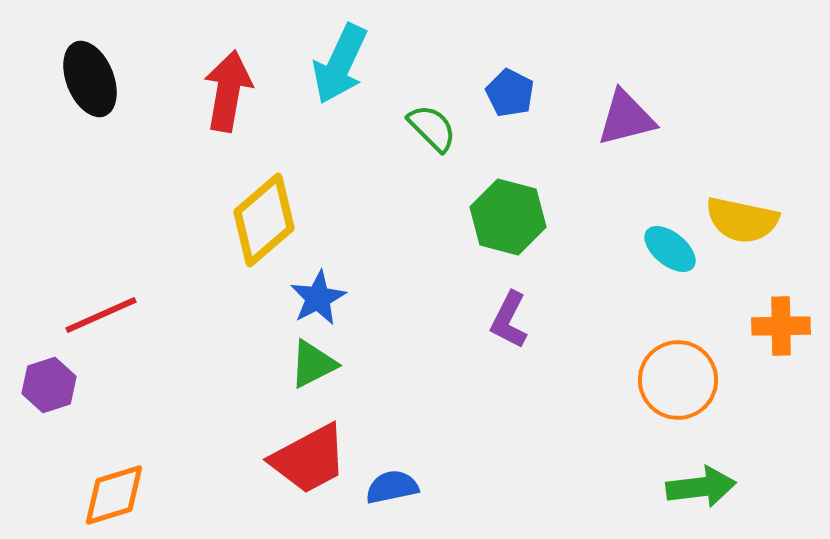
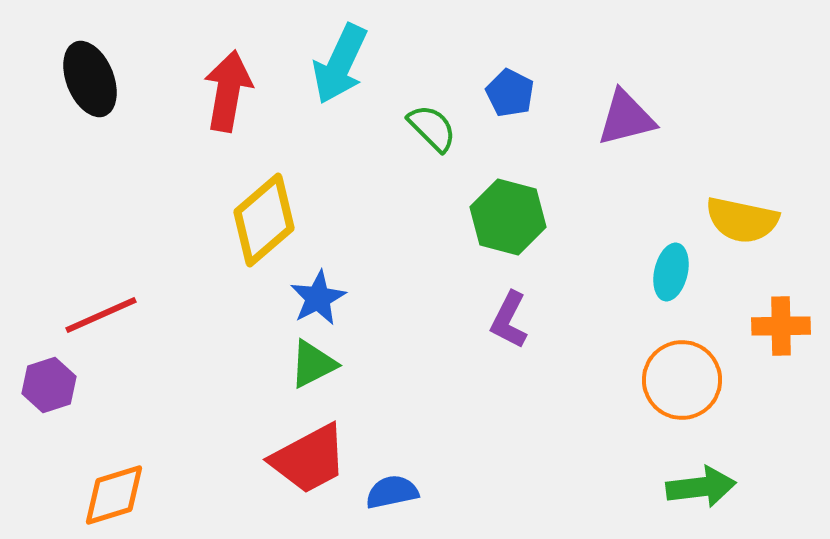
cyan ellipse: moved 1 px right, 23 px down; rotated 64 degrees clockwise
orange circle: moved 4 px right
blue semicircle: moved 5 px down
